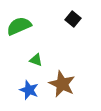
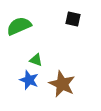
black square: rotated 28 degrees counterclockwise
blue star: moved 10 px up
